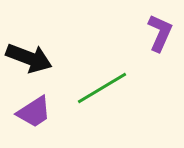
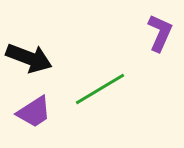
green line: moved 2 px left, 1 px down
